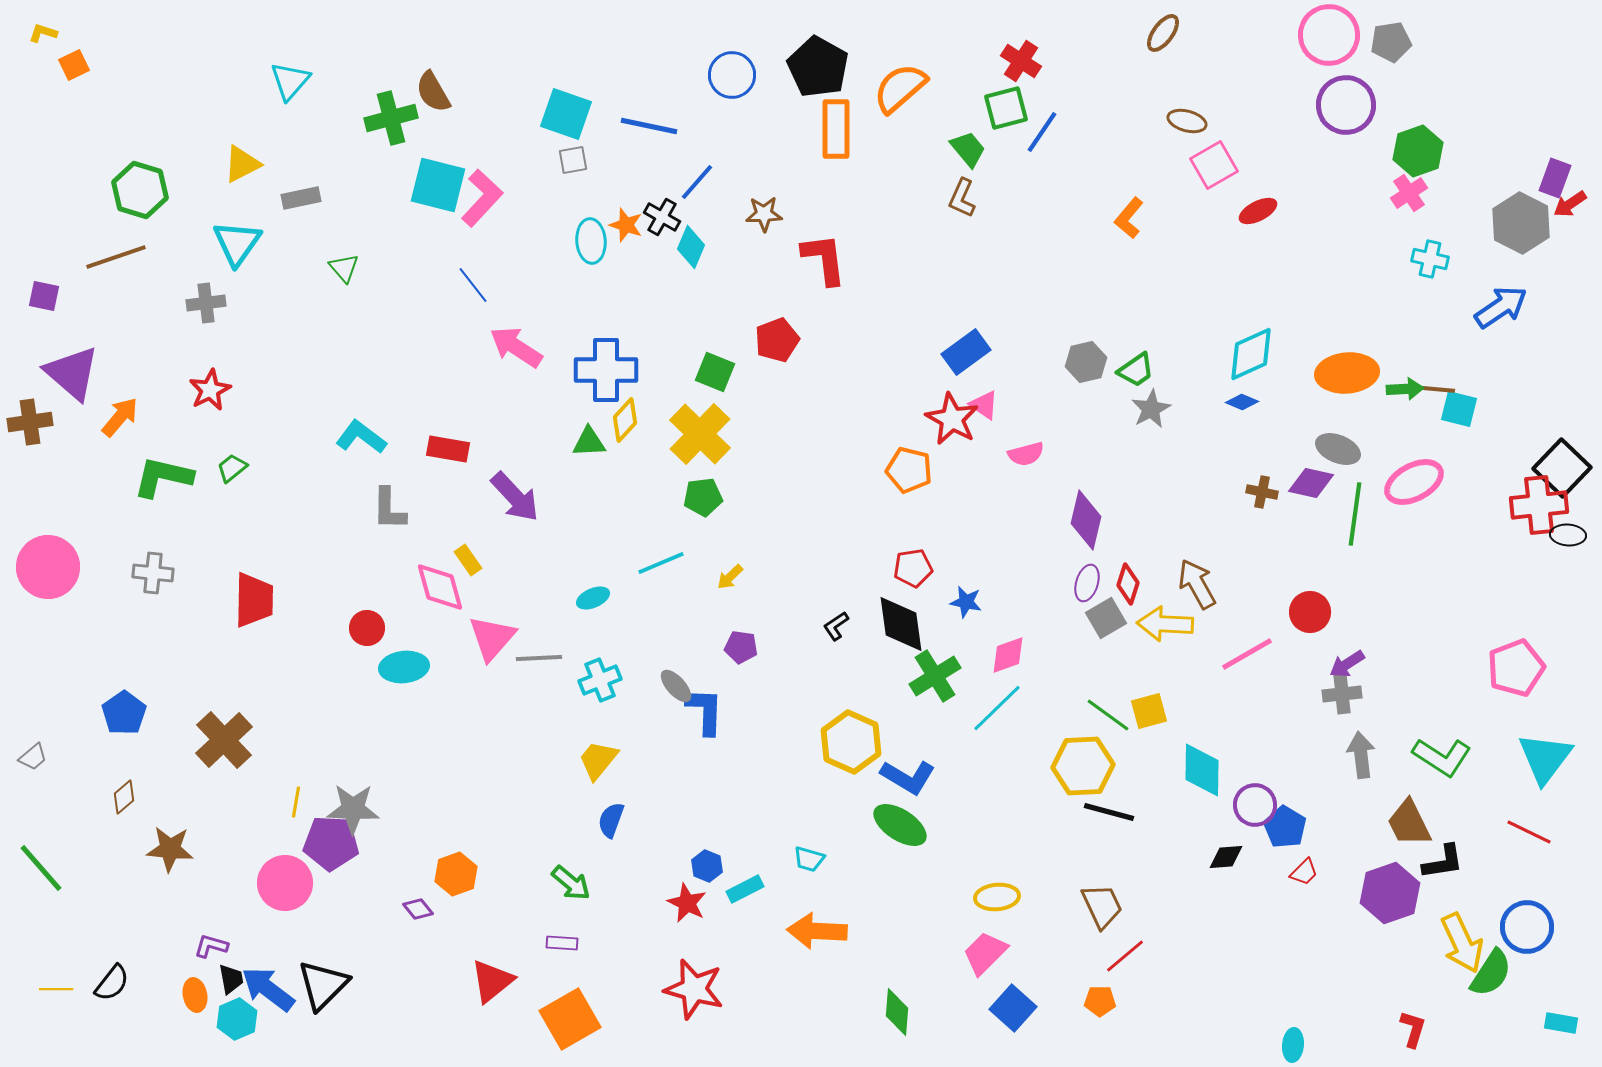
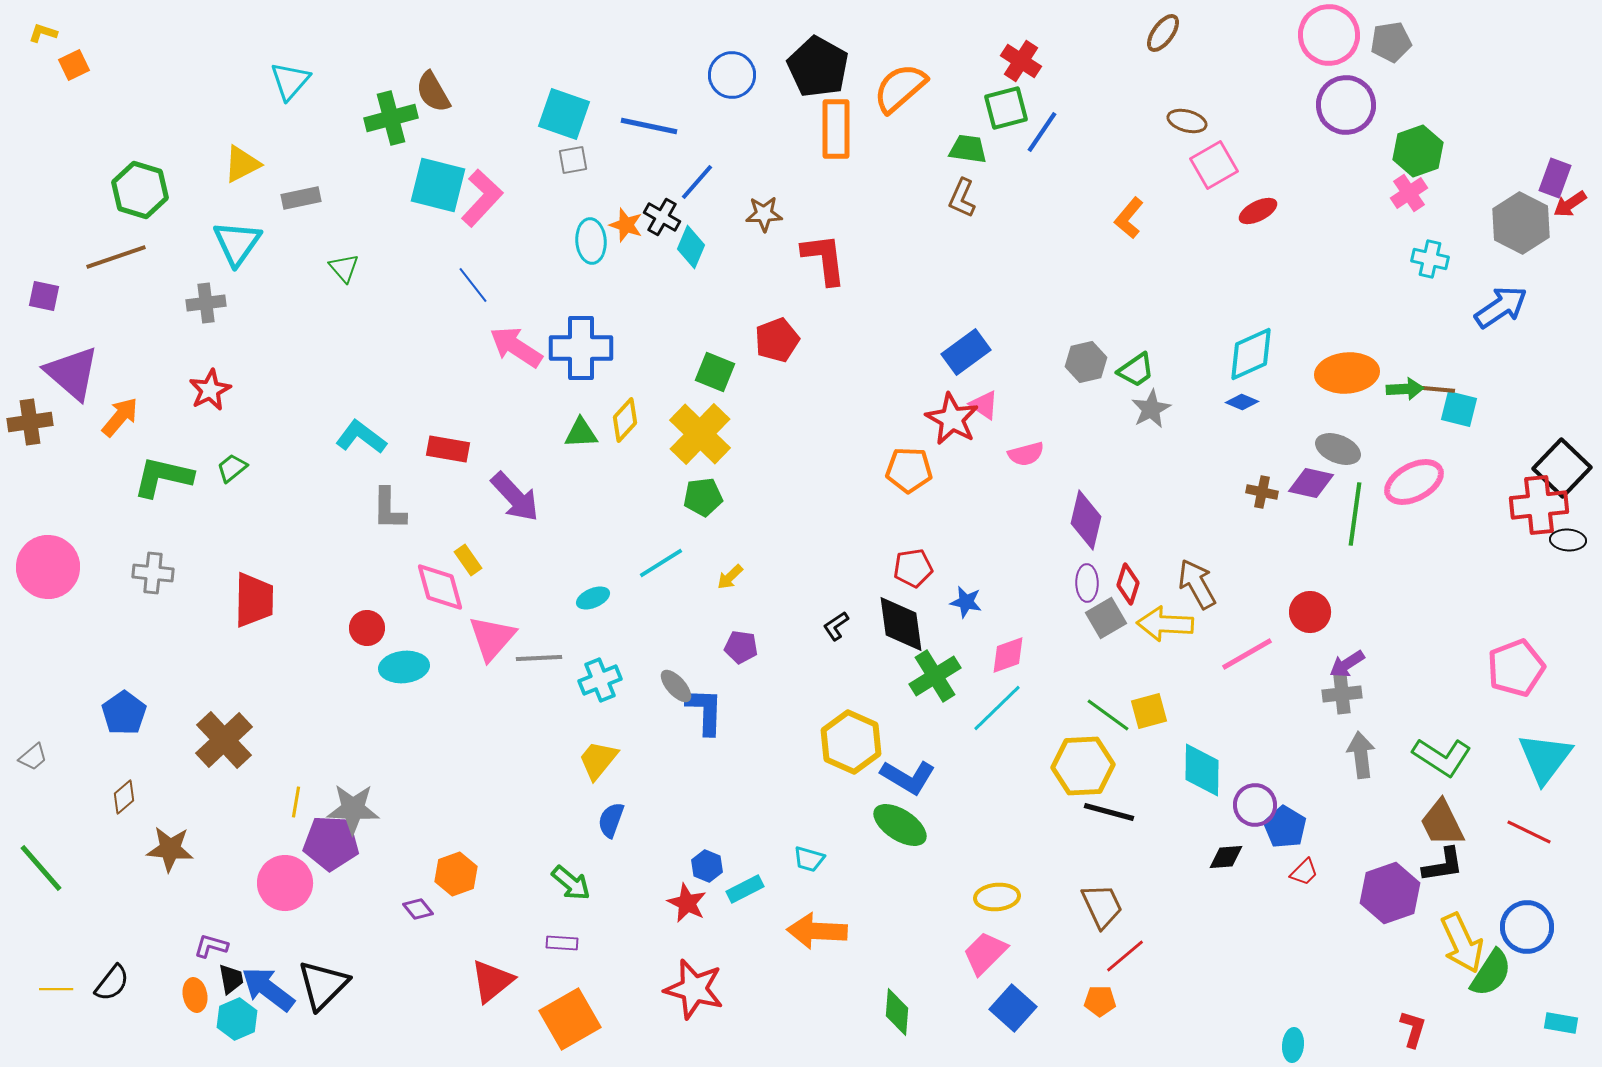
cyan square at (566, 114): moved 2 px left
green trapezoid at (968, 149): rotated 42 degrees counterclockwise
blue cross at (606, 370): moved 25 px left, 22 px up
green triangle at (589, 442): moved 8 px left, 9 px up
orange pentagon at (909, 470): rotated 12 degrees counterclockwise
black ellipse at (1568, 535): moved 5 px down
cyan line at (661, 563): rotated 9 degrees counterclockwise
purple ellipse at (1087, 583): rotated 18 degrees counterclockwise
brown trapezoid at (1409, 823): moved 33 px right
black L-shape at (1443, 862): moved 3 px down
